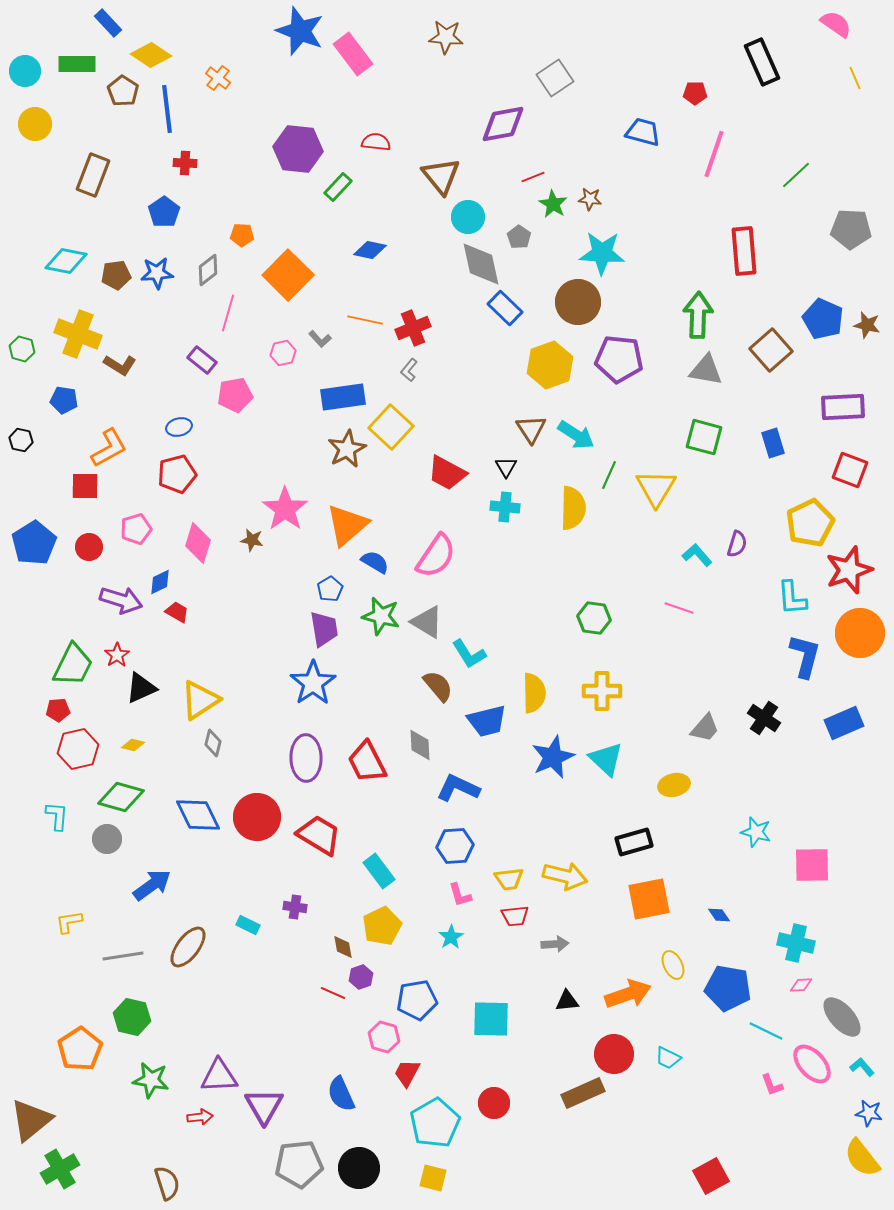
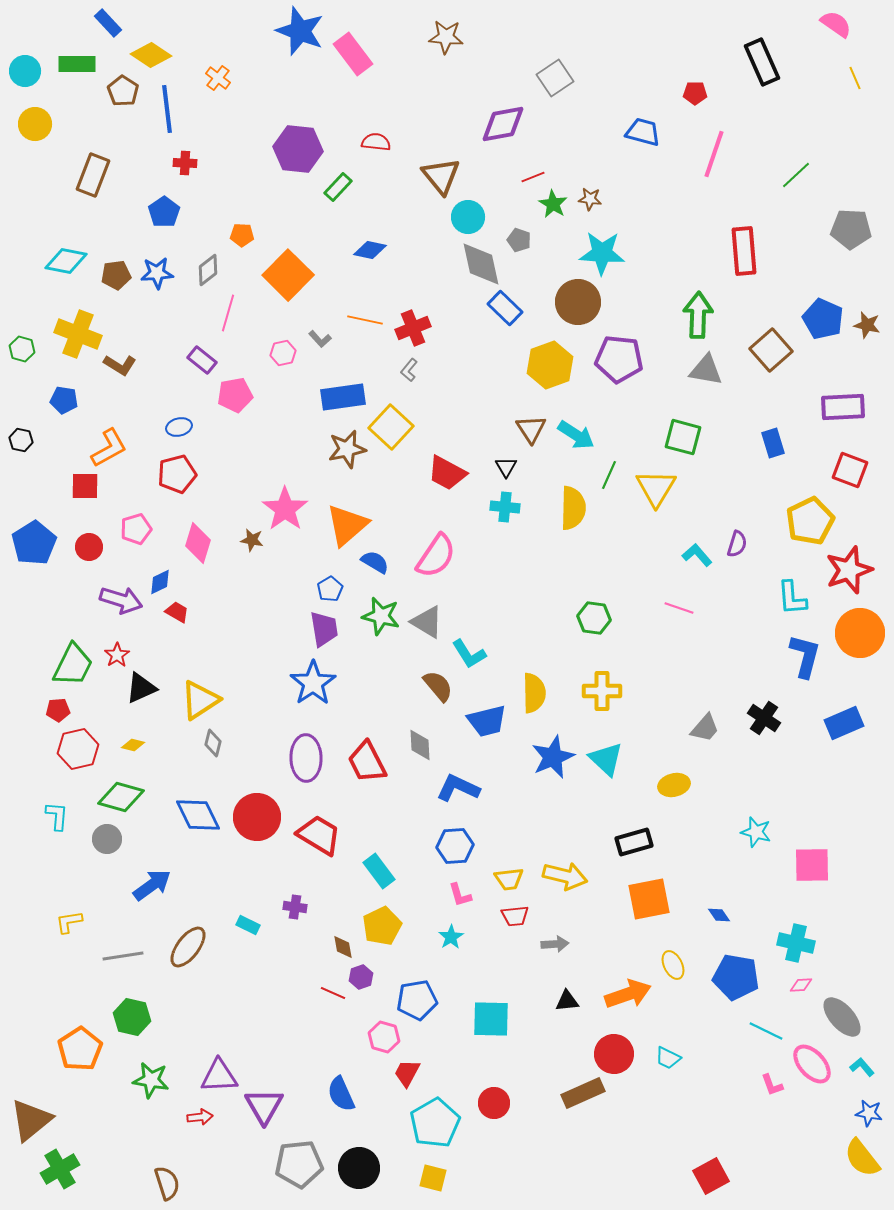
gray pentagon at (519, 237): moved 3 px down; rotated 15 degrees counterclockwise
green square at (704, 437): moved 21 px left
brown star at (347, 449): rotated 15 degrees clockwise
yellow pentagon at (810, 523): moved 2 px up
blue pentagon at (728, 988): moved 8 px right, 11 px up
